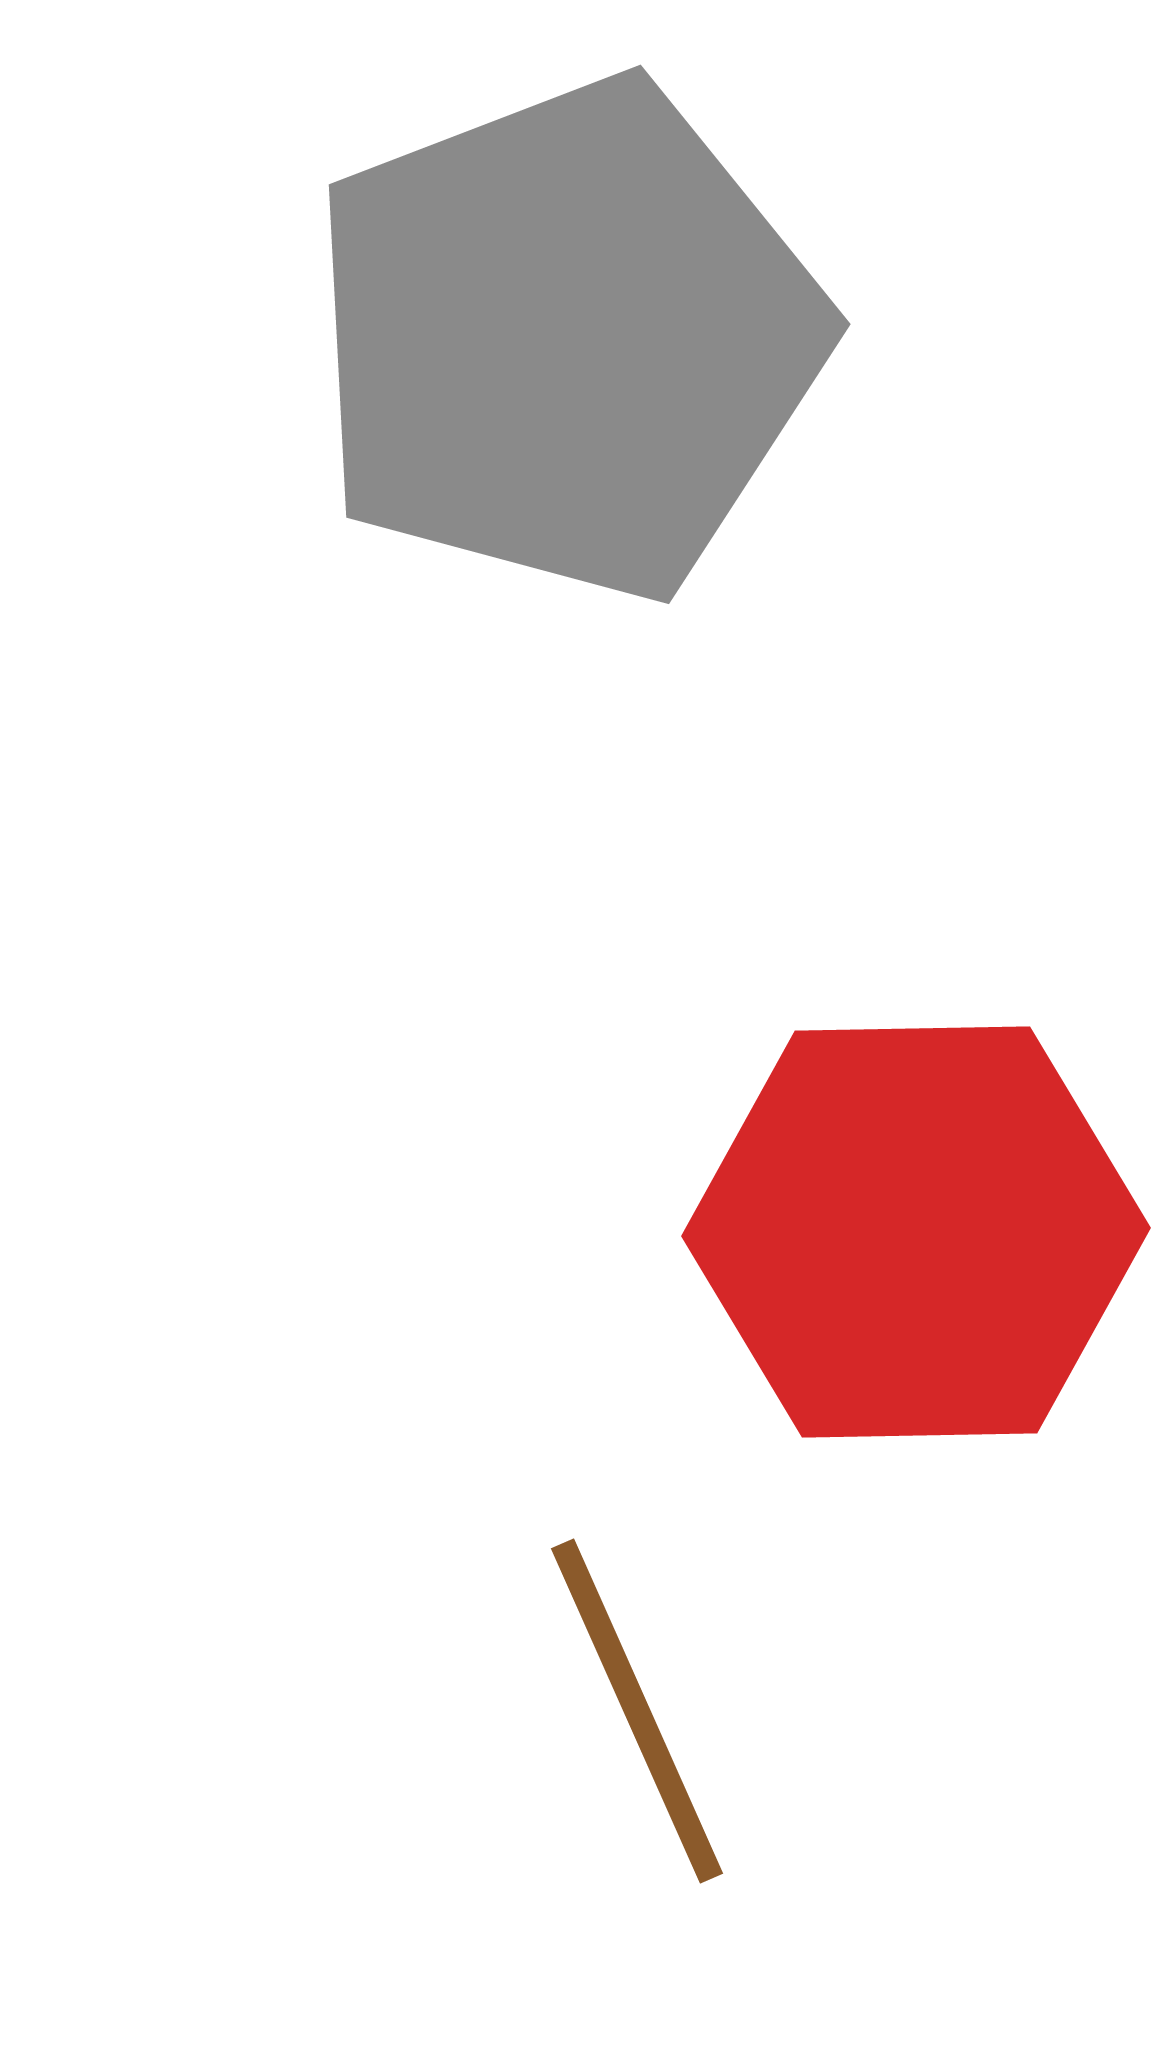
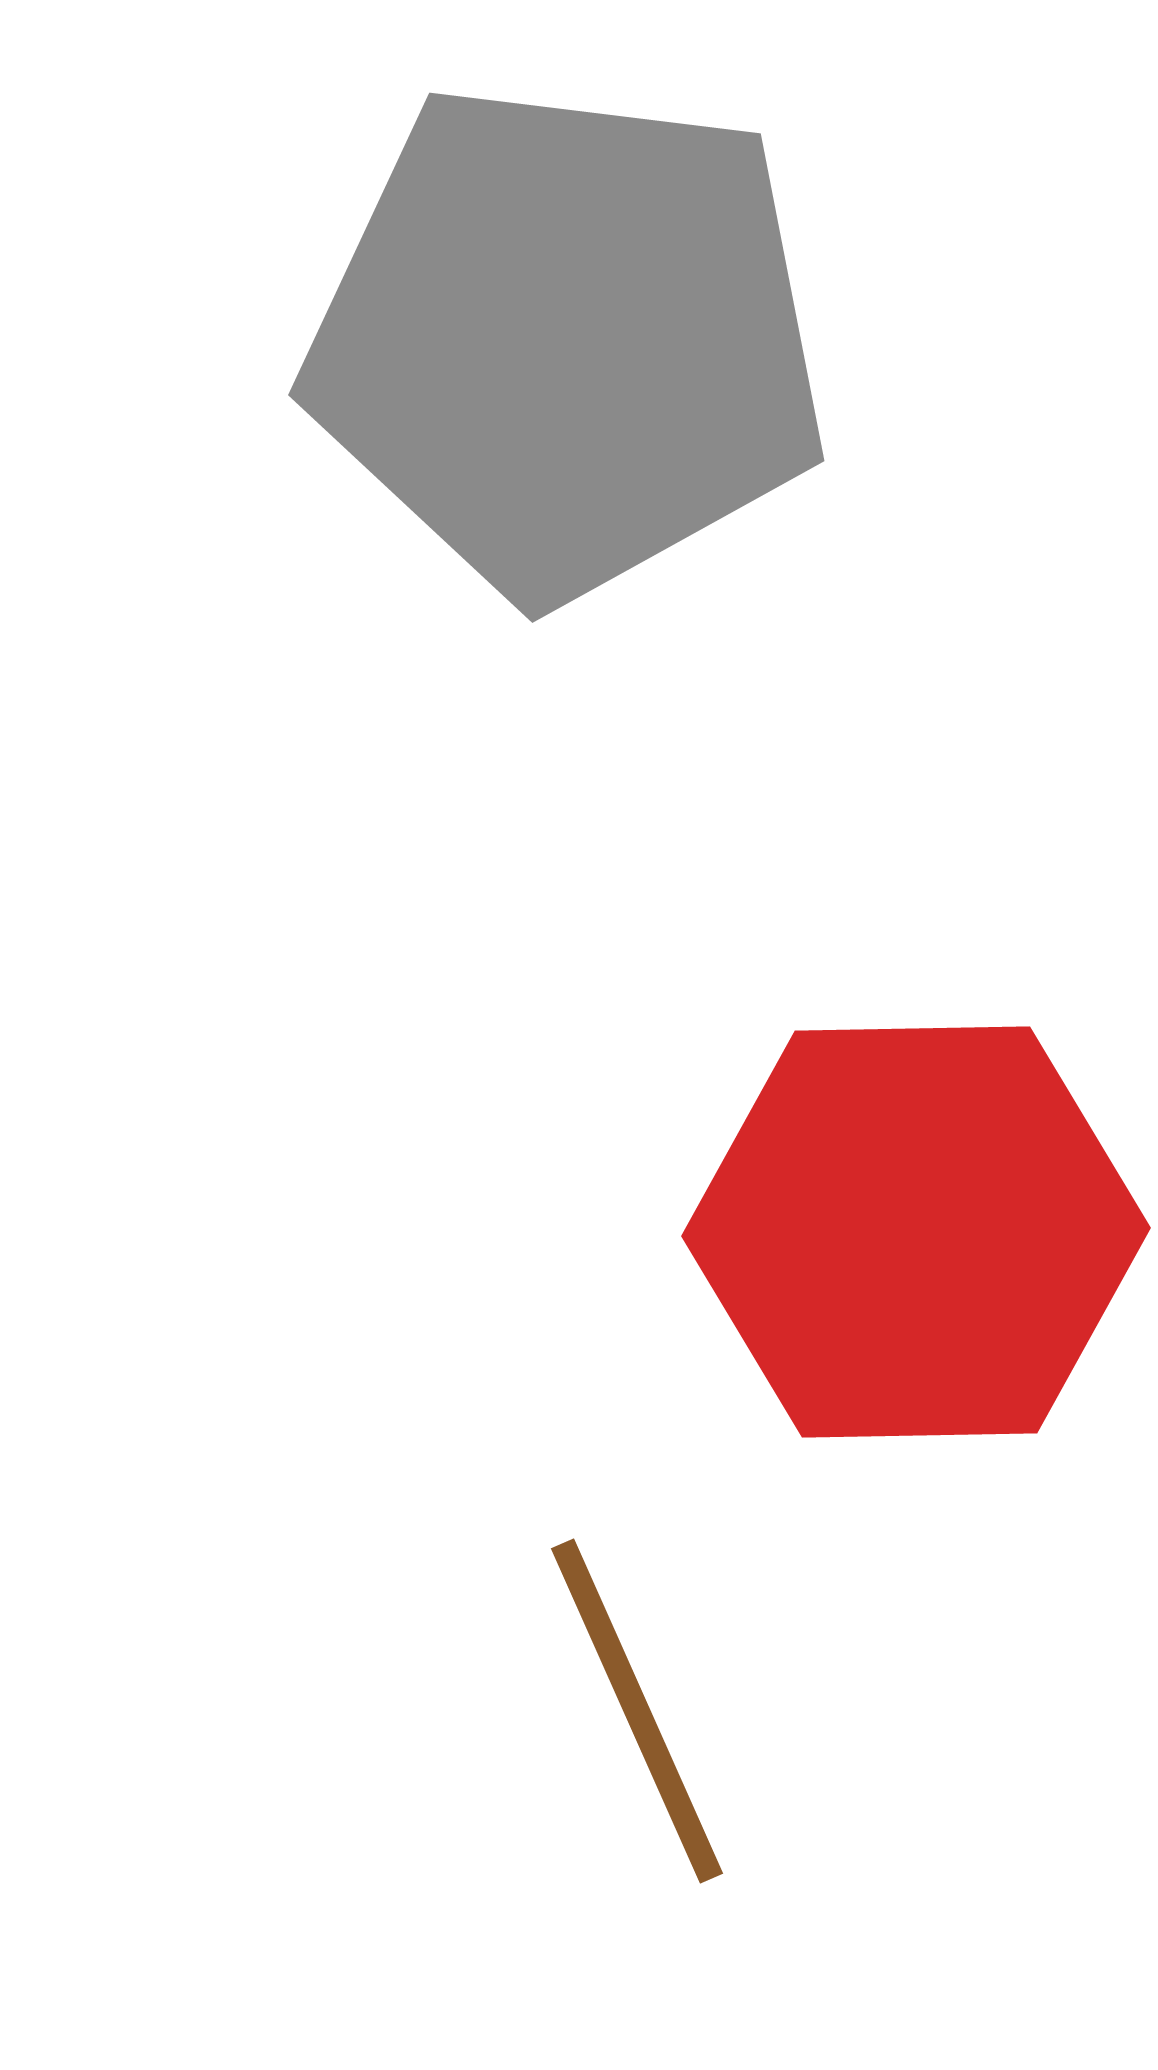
gray pentagon: moved 2 px down; rotated 28 degrees clockwise
